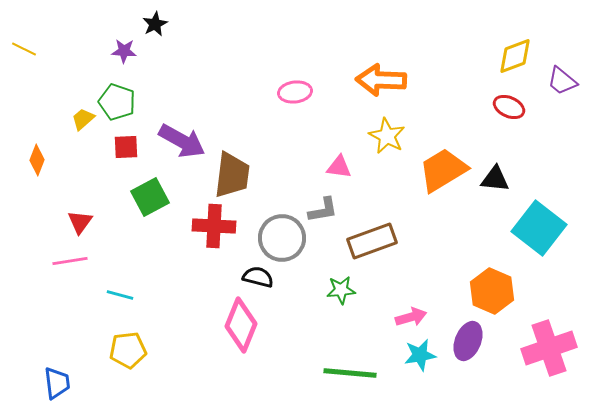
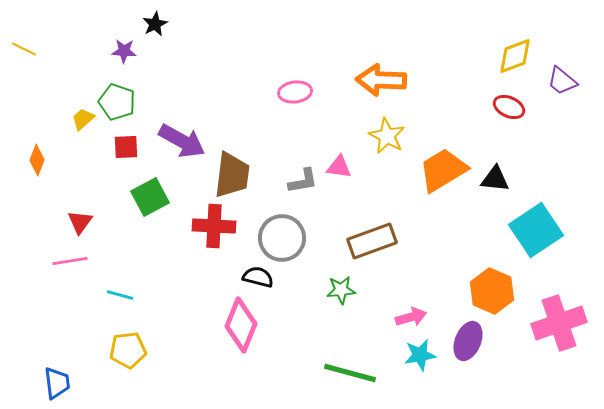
gray L-shape: moved 20 px left, 29 px up
cyan square: moved 3 px left, 2 px down; rotated 18 degrees clockwise
pink cross: moved 10 px right, 25 px up
green line: rotated 10 degrees clockwise
